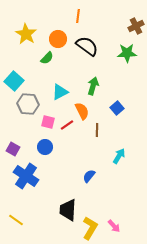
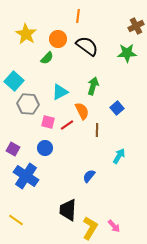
blue circle: moved 1 px down
